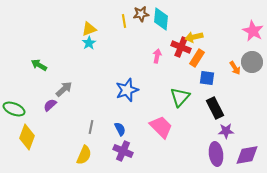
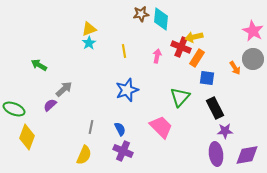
yellow line: moved 30 px down
gray circle: moved 1 px right, 3 px up
purple star: moved 1 px left
